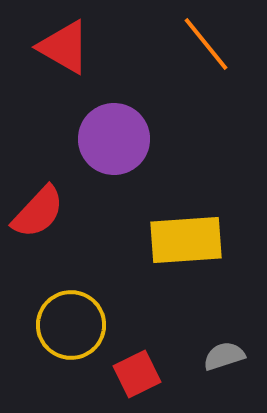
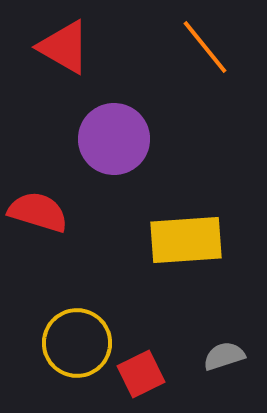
orange line: moved 1 px left, 3 px down
red semicircle: rotated 116 degrees counterclockwise
yellow circle: moved 6 px right, 18 px down
red square: moved 4 px right
